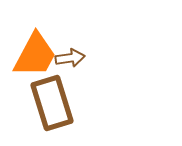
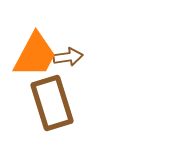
brown arrow: moved 2 px left, 1 px up
